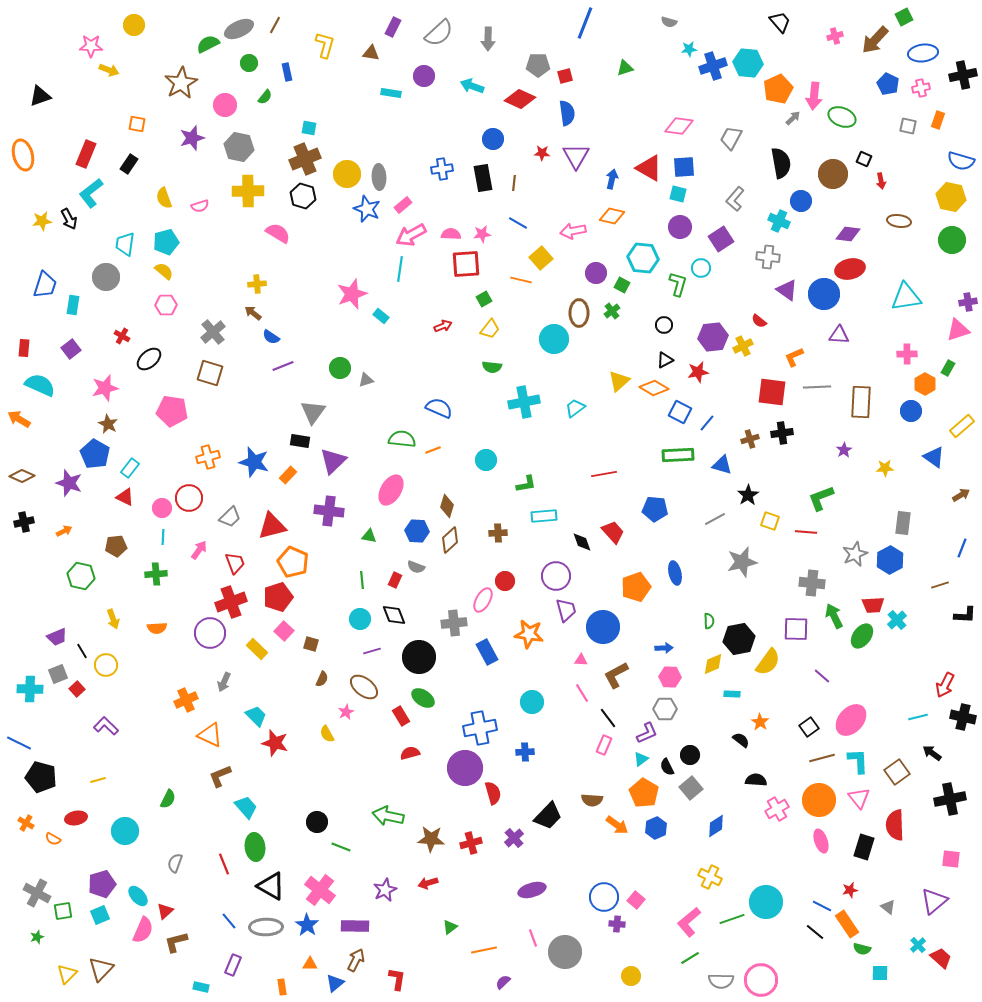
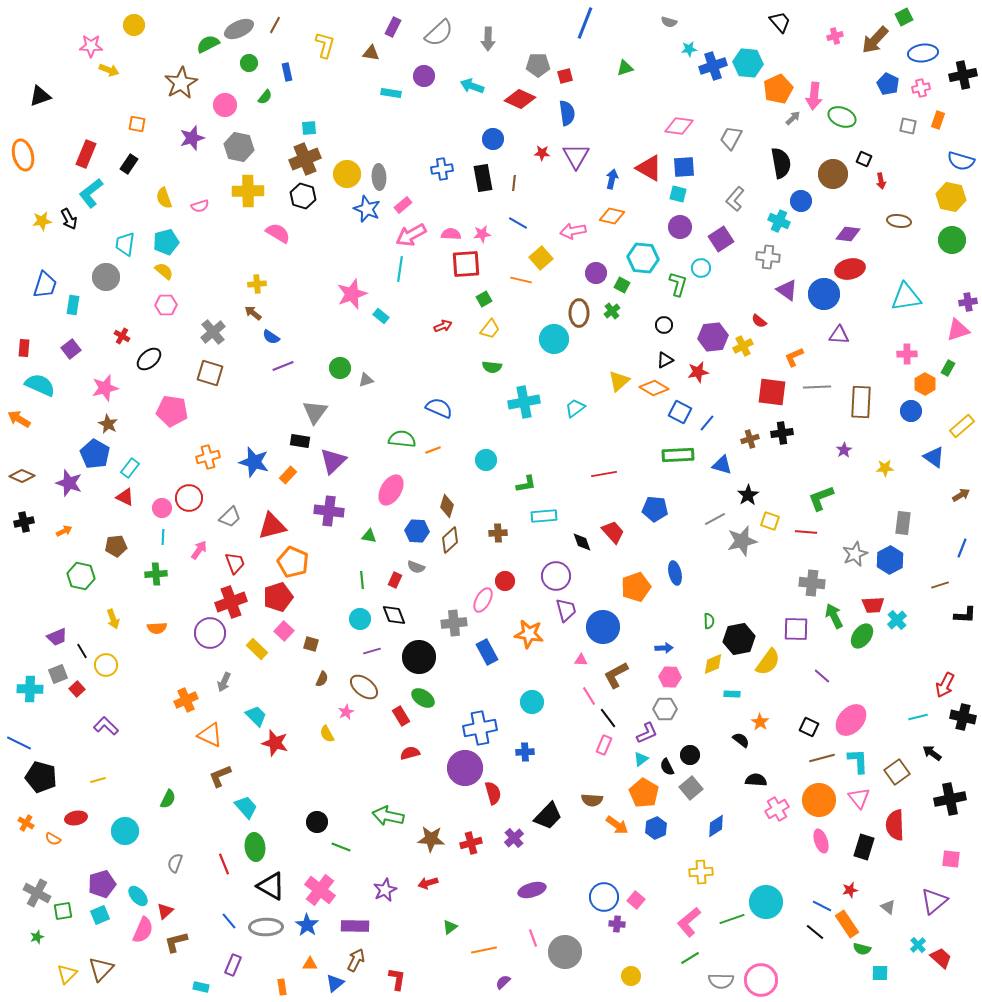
cyan square at (309, 128): rotated 14 degrees counterclockwise
gray triangle at (313, 412): moved 2 px right
gray star at (742, 562): moved 21 px up
pink line at (582, 693): moved 7 px right, 3 px down
black square at (809, 727): rotated 30 degrees counterclockwise
yellow cross at (710, 877): moved 9 px left, 5 px up; rotated 30 degrees counterclockwise
